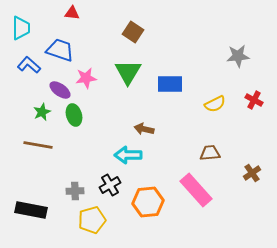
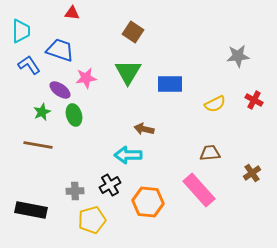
cyan trapezoid: moved 3 px down
blue L-shape: rotated 15 degrees clockwise
pink rectangle: moved 3 px right
orange hexagon: rotated 12 degrees clockwise
